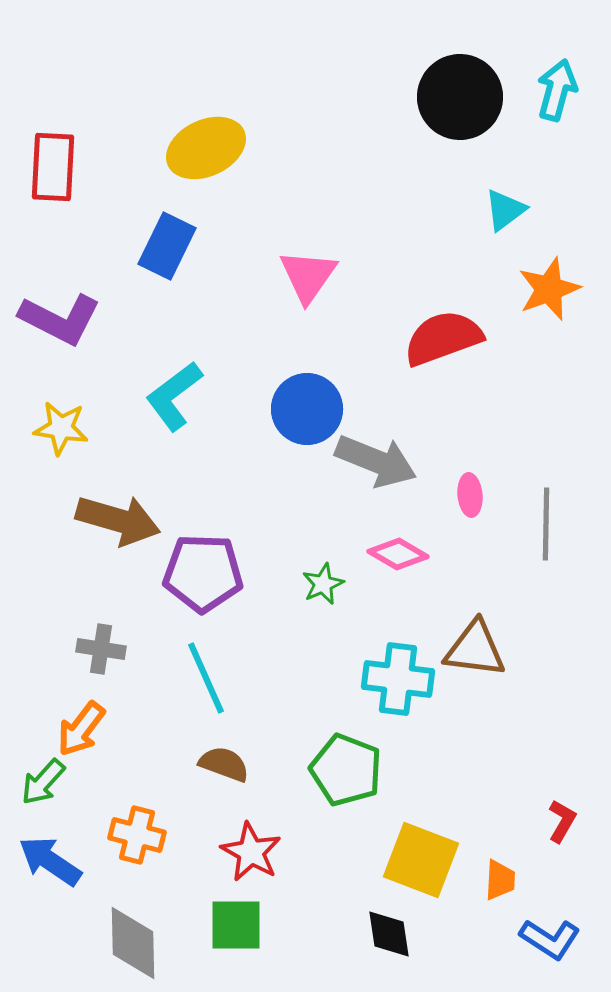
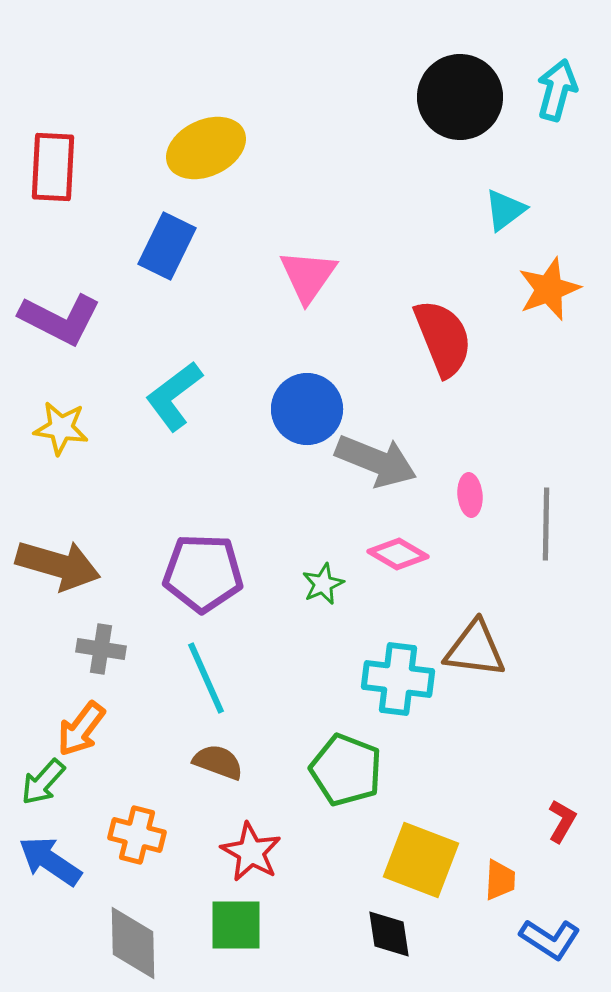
red semicircle: rotated 88 degrees clockwise
brown arrow: moved 60 px left, 45 px down
brown semicircle: moved 6 px left, 2 px up
